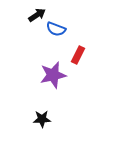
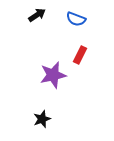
blue semicircle: moved 20 px right, 10 px up
red rectangle: moved 2 px right
black star: rotated 18 degrees counterclockwise
